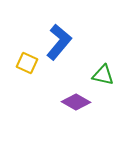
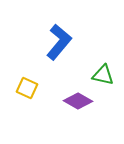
yellow square: moved 25 px down
purple diamond: moved 2 px right, 1 px up
